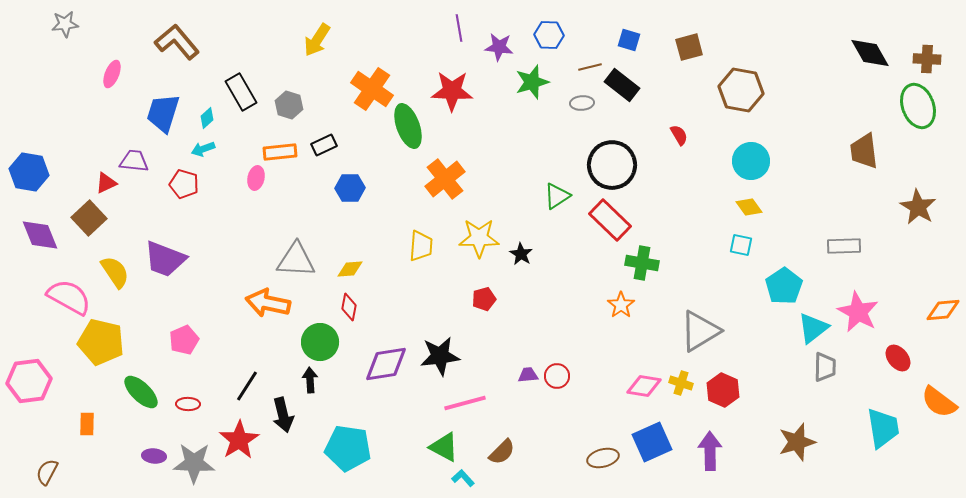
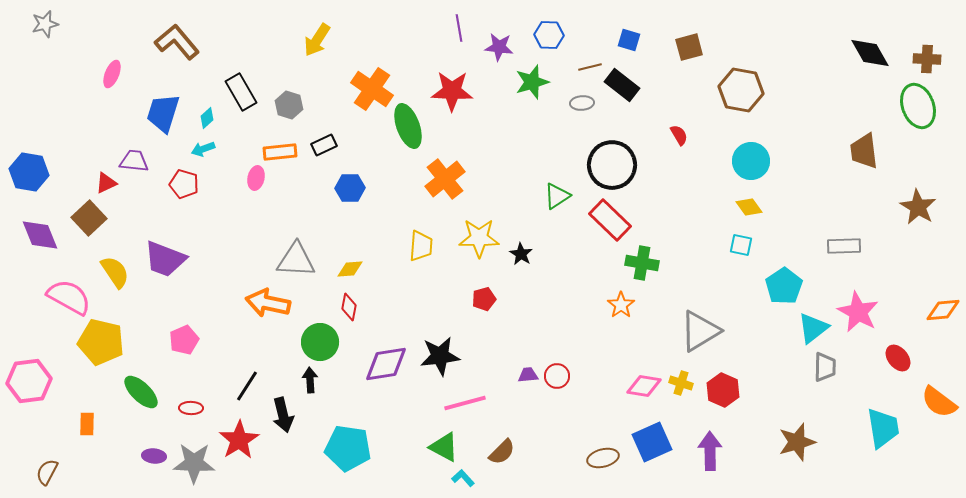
gray star at (65, 24): moved 20 px left; rotated 8 degrees counterclockwise
red ellipse at (188, 404): moved 3 px right, 4 px down
